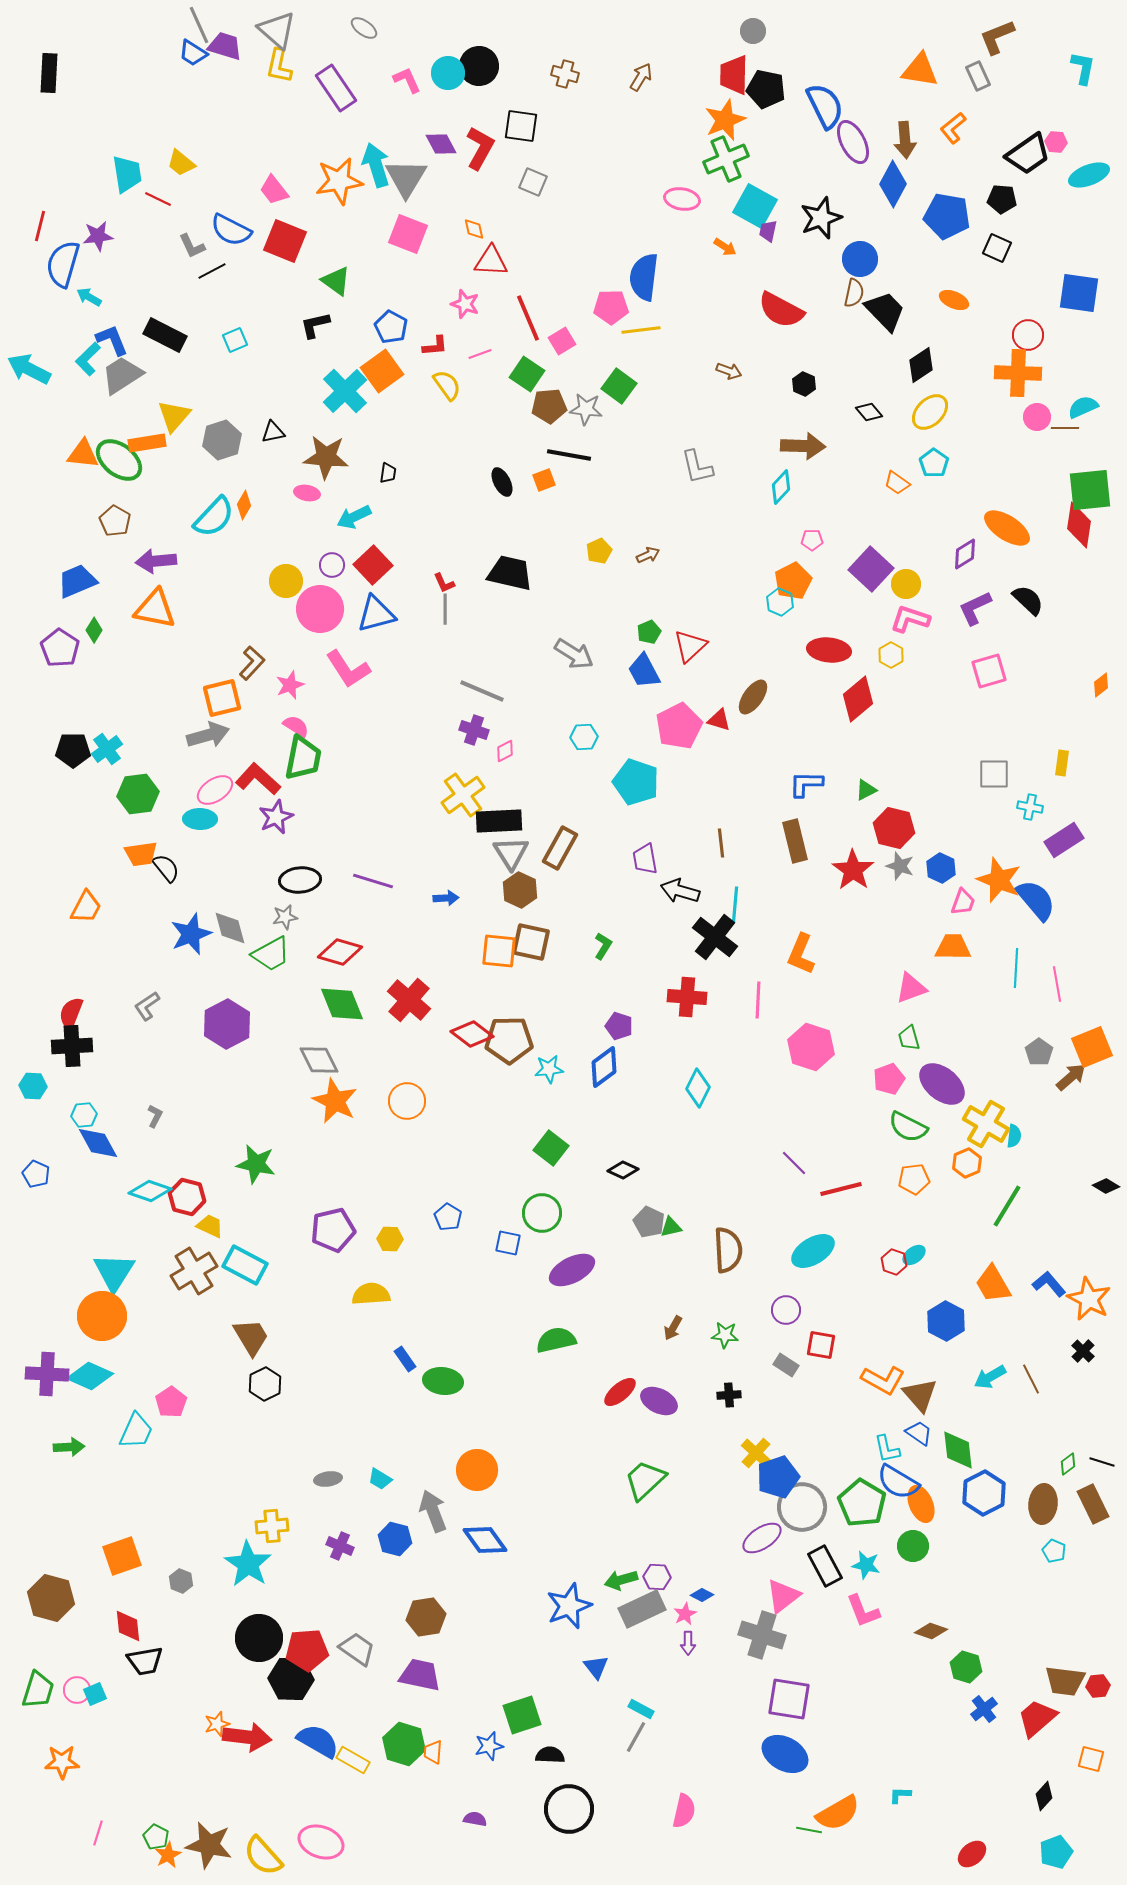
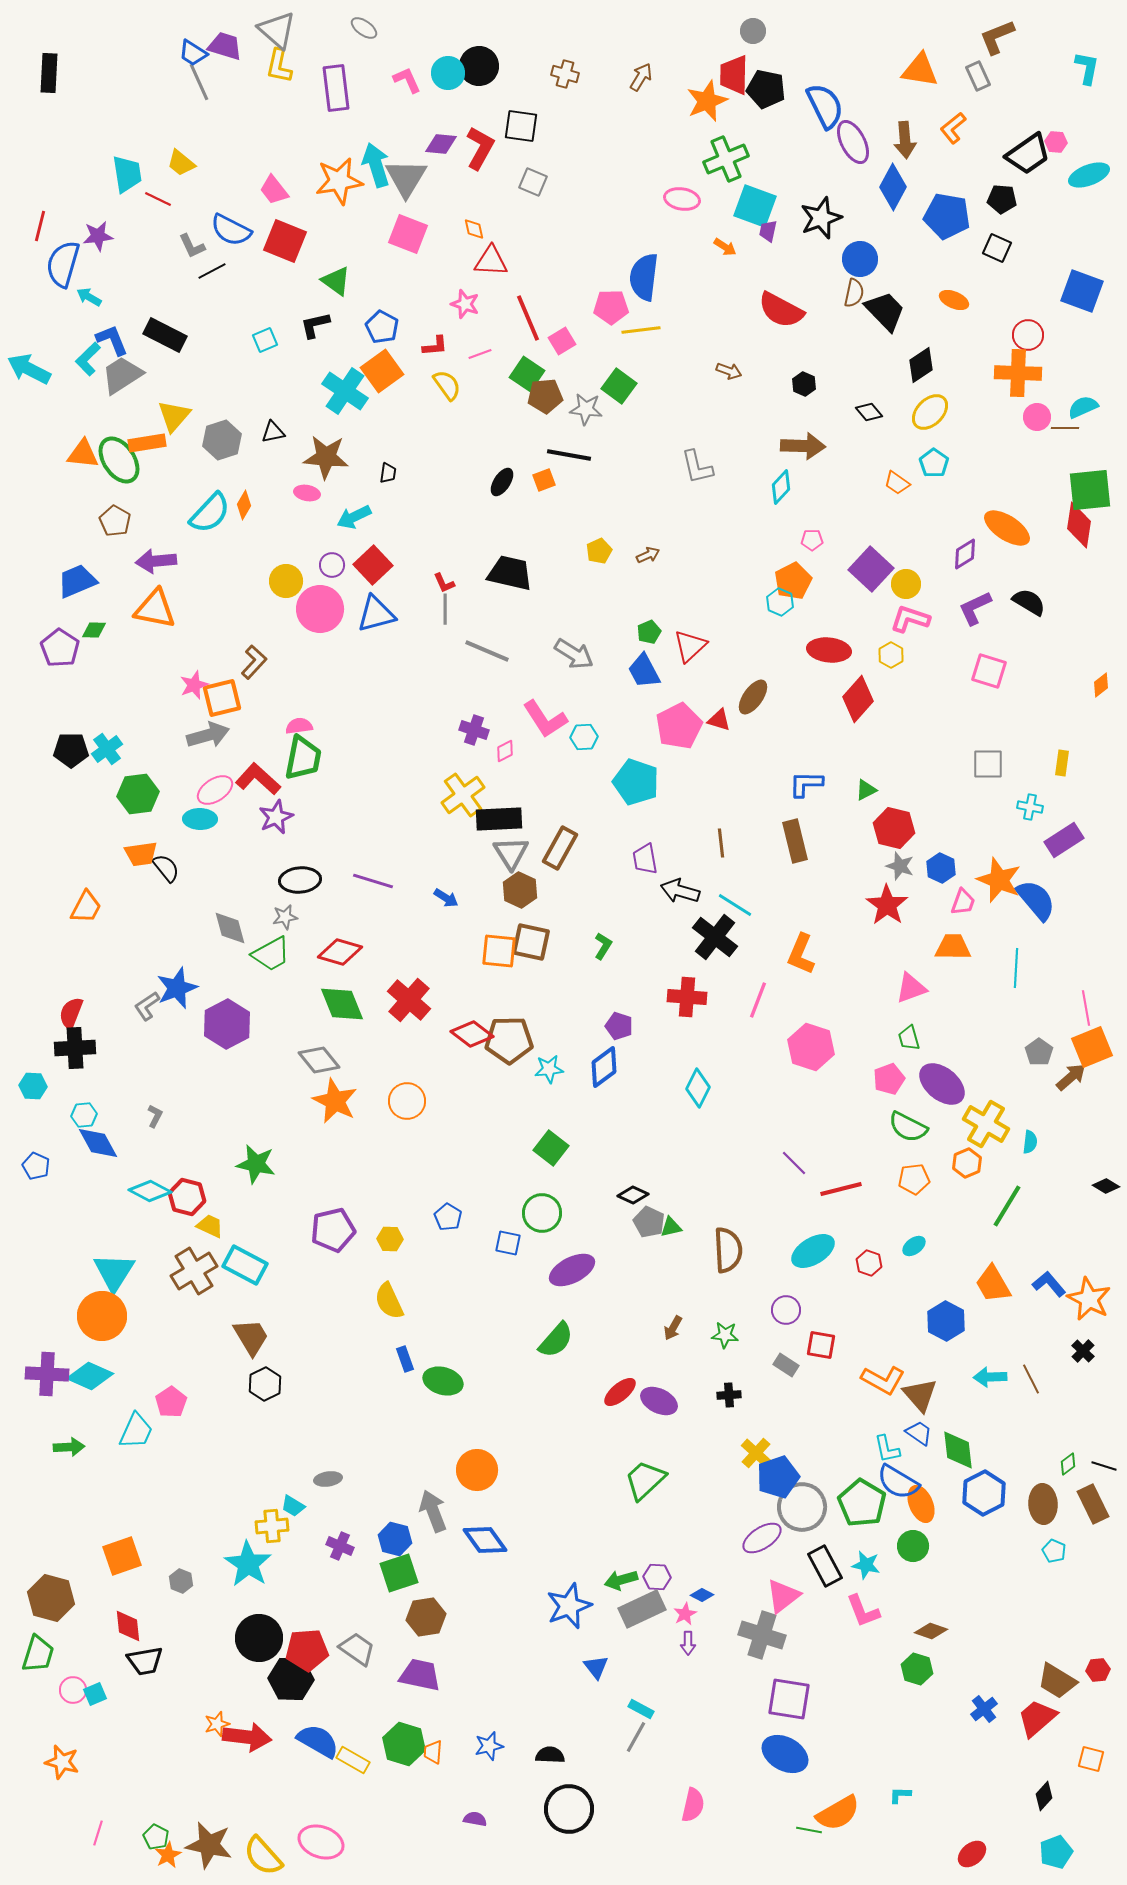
gray line at (199, 25): moved 57 px down
cyan L-shape at (1083, 68): moved 4 px right
purple rectangle at (336, 88): rotated 27 degrees clockwise
orange star at (725, 120): moved 18 px left, 19 px up
purple diamond at (441, 144): rotated 56 degrees counterclockwise
blue diamond at (893, 184): moved 3 px down
cyan square at (755, 206): rotated 9 degrees counterclockwise
blue square at (1079, 293): moved 3 px right, 2 px up; rotated 12 degrees clockwise
blue pentagon at (391, 327): moved 9 px left
cyan square at (235, 340): moved 30 px right
cyan cross at (345, 391): rotated 12 degrees counterclockwise
brown pentagon at (549, 406): moved 4 px left, 10 px up
green ellipse at (119, 460): rotated 18 degrees clockwise
black ellipse at (502, 482): rotated 60 degrees clockwise
cyan semicircle at (214, 517): moved 4 px left, 4 px up
black semicircle at (1028, 600): moved 1 px right, 2 px down; rotated 12 degrees counterclockwise
green diamond at (94, 630): rotated 60 degrees clockwise
brown L-shape at (252, 663): moved 2 px right, 1 px up
pink L-shape at (348, 669): moved 197 px right, 50 px down
pink square at (989, 671): rotated 33 degrees clockwise
pink star at (290, 685): moved 96 px left
gray line at (482, 691): moved 5 px right, 40 px up
red diamond at (858, 699): rotated 9 degrees counterclockwise
pink semicircle at (296, 726): moved 3 px right; rotated 40 degrees counterclockwise
black pentagon at (73, 750): moved 2 px left
gray square at (994, 774): moved 6 px left, 10 px up
black rectangle at (499, 821): moved 2 px up
red star at (853, 870): moved 34 px right, 35 px down
blue arrow at (446, 898): rotated 35 degrees clockwise
cyan line at (735, 905): rotated 63 degrees counterclockwise
blue star at (191, 934): moved 14 px left, 54 px down
pink line at (1057, 984): moved 29 px right, 24 px down
pink line at (758, 1000): rotated 18 degrees clockwise
black cross at (72, 1046): moved 3 px right, 2 px down
gray diamond at (319, 1060): rotated 12 degrees counterclockwise
cyan semicircle at (1014, 1136): moved 16 px right, 6 px down
black diamond at (623, 1170): moved 10 px right, 25 px down
blue pentagon at (36, 1174): moved 8 px up
cyan diamond at (150, 1191): rotated 9 degrees clockwise
cyan ellipse at (914, 1255): moved 9 px up
red hexagon at (894, 1262): moved 25 px left, 1 px down
yellow semicircle at (371, 1294): moved 18 px right, 7 px down; rotated 111 degrees counterclockwise
green semicircle at (556, 1340): rotated 144 degrees clockwise
blue rectangle at (405, 1359): rotated 15 degrees clockwise
cyan arrow at (990, 1377): rotated 28 degrees clockwise
green ellipse at (443, 1381): rotated 9 degrees clockwise
black line at (1102, 1462): moved 2 px right, 4 px down
cyan trapezoid at (380, 1479): moved 87 px left, 27 px down
brown ellipse at (1043, 1504): rotated 9 degrees counterclockwise
green hexagon at (966, 1667): moved 49 px left, 2 px down
brown trapezoid at (1065, 1681): moved 8 px left; rotated 24 degrees clockwise
red hexagon at (1098, 1686): moved 16 px up
green trapezoid at (38, 1690): moved 36 px up
pink circle at (77, 1690): moved 4 px left
green square at (522, 1715): moved 123 px left, 142 px up
orange star at (62, 1762): rotated 16 degrees clockwise
pink semicircle at (684, 1811): moved 9 px right, 6 px up
